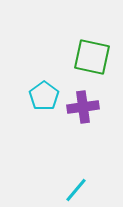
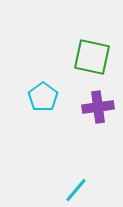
cyan pentagon: moved 1 px left, 1 px down
purple cross: moved 15 px right
